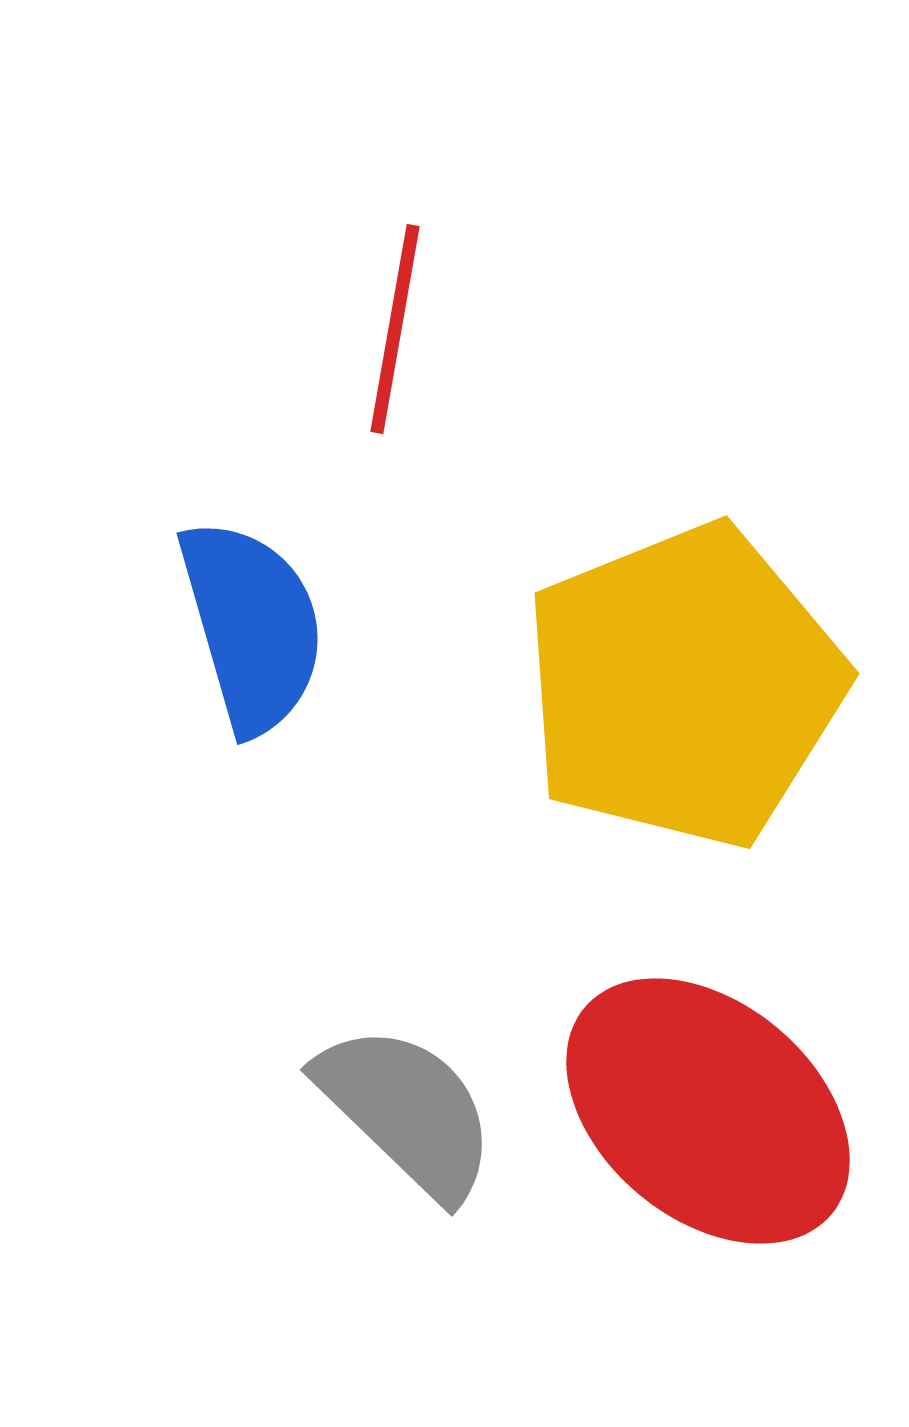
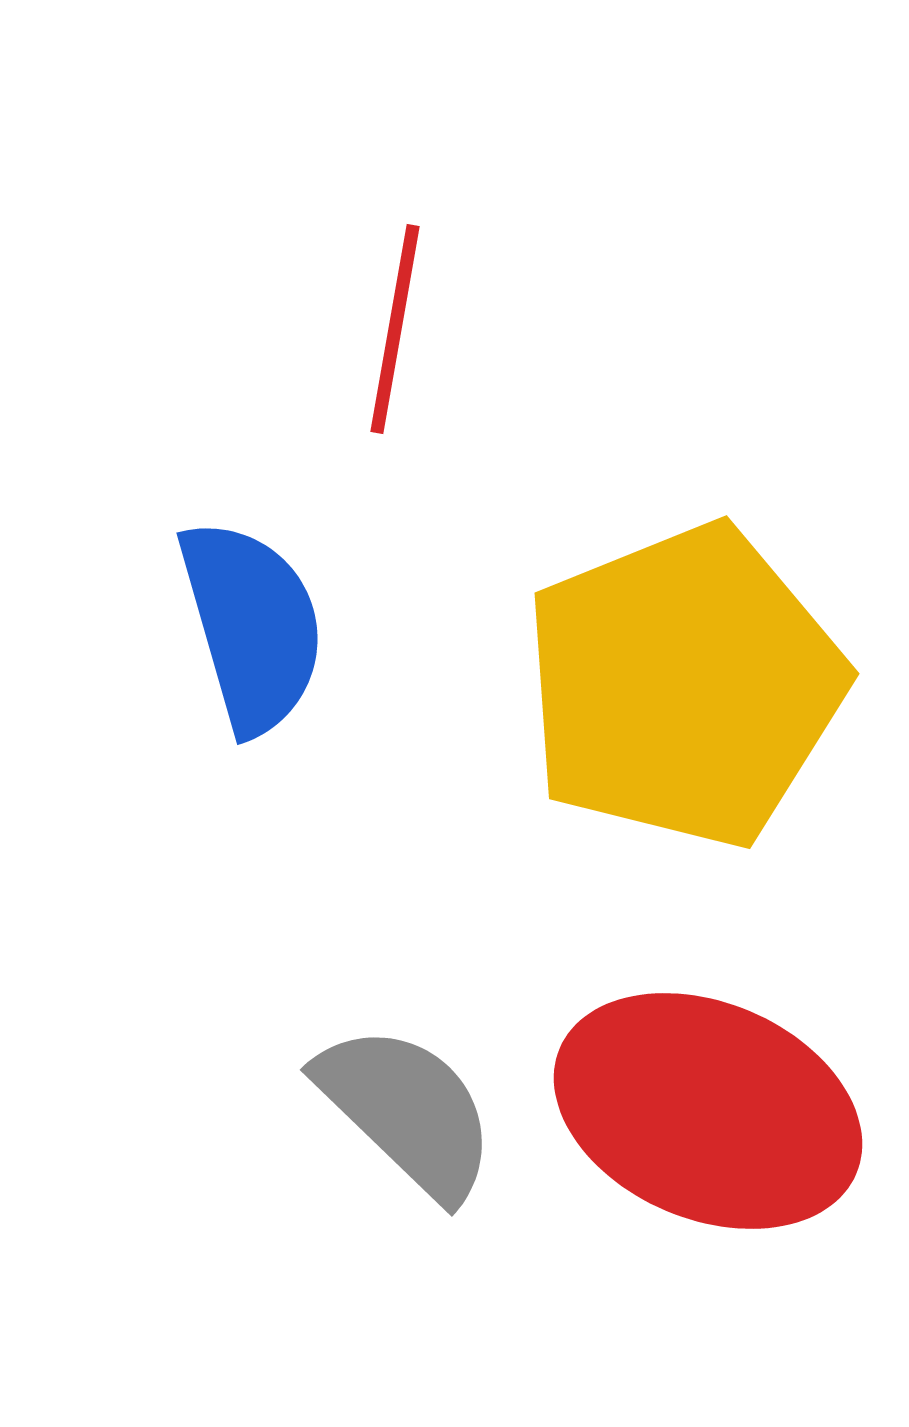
red ellipse: rotated 17 degrees counterclockwise
